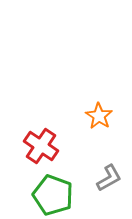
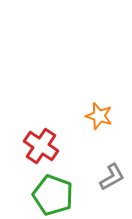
orange star: rotated 16 degrees counterclockwise
gray L-shape: moved 3 px right, 1 px up
